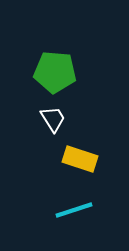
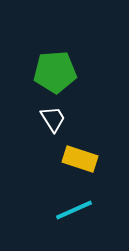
green pentagon: rotated 9 degrees counterclockwise
cyan line: rotated 6 degrees counterclockwise
